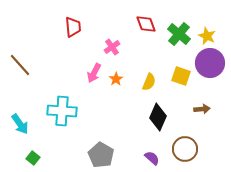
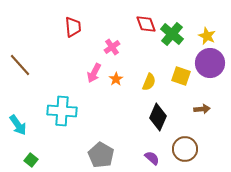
green cross: moved 7 px left
cyan arrow: moved 2 px left, 1 px down
green square: moved 2 px left, 2 px down
